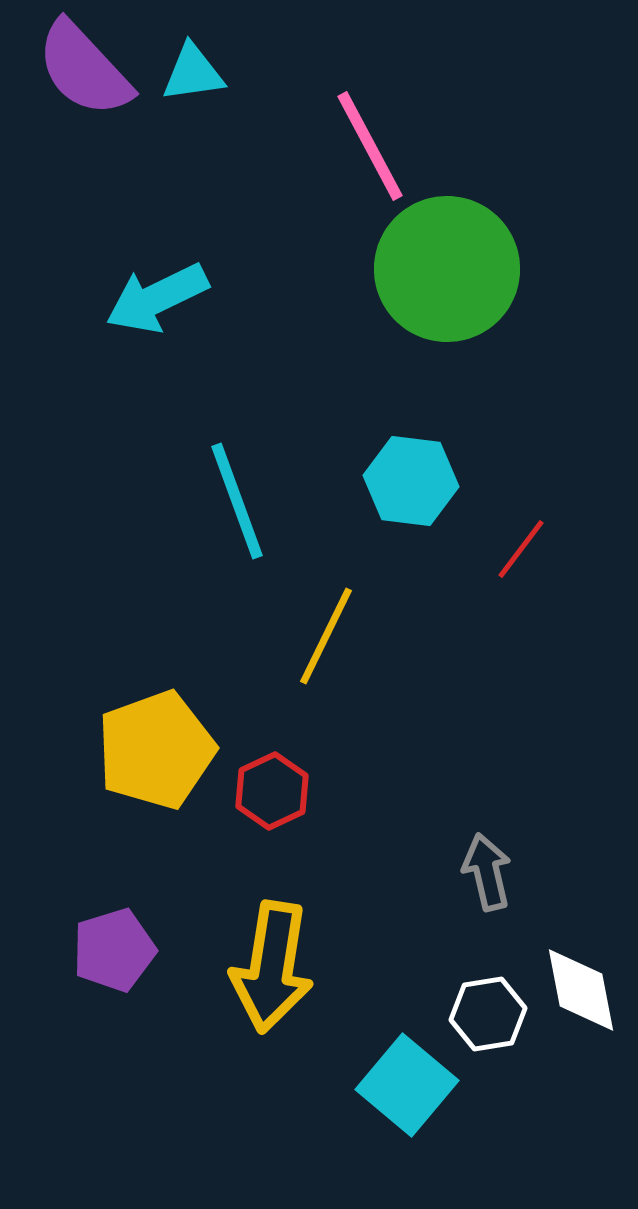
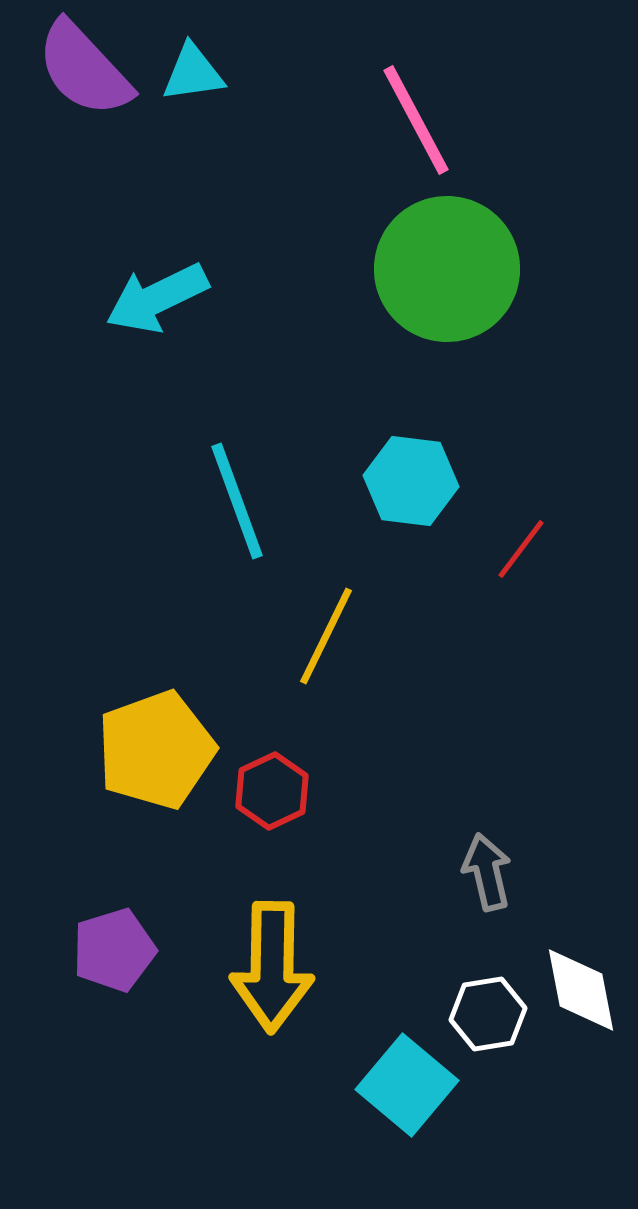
pink line: moved 46 px right, 26 px up
yellow arrow: rotated 8 degrees counterclockwise
